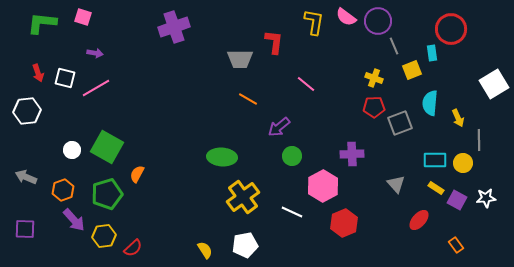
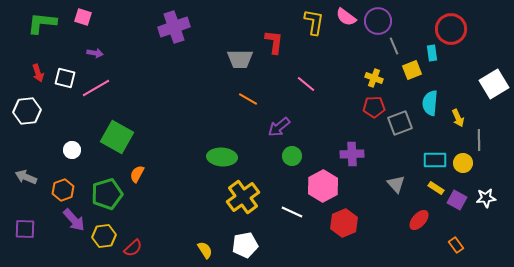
green square at (107, 147): moved 10 px right, 10 px up
